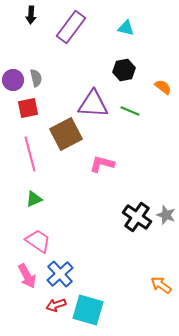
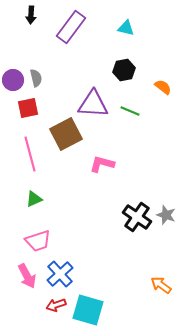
pink trapezoid: rotated 128 degrees clockwise
